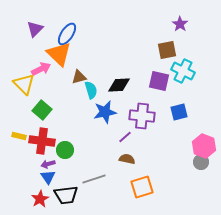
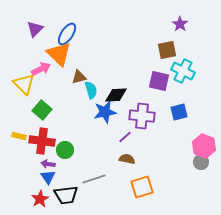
black diamond: moved 3 px left, 10 px down
purple arrow: rotated 24 degrees clockwise
